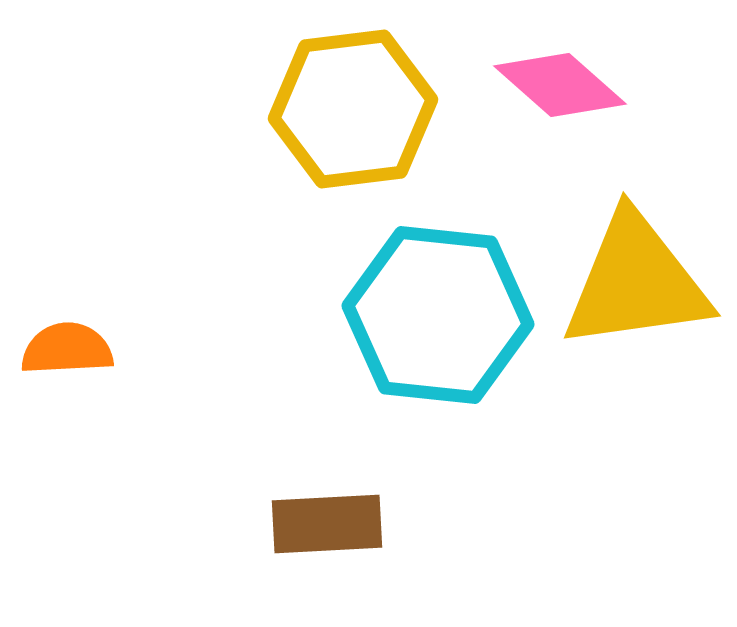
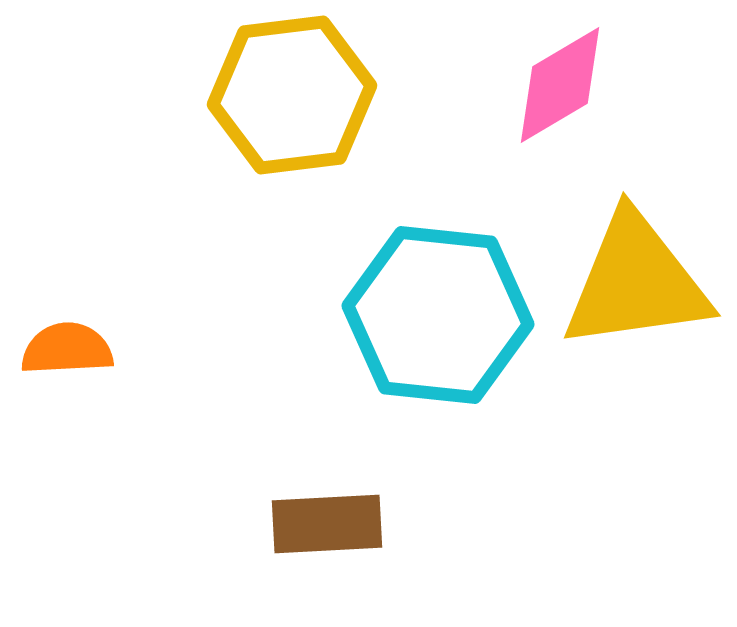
pink diamond: rotated 72 degrees counterclockwise
yellow hexagon: moved 61 px left, 14 px up
